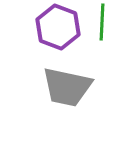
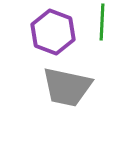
purple hexagon: moved 5 px left, 5 px down
